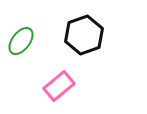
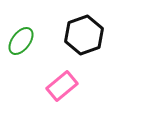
pink rectangle: moved 3 px right
